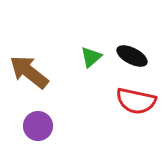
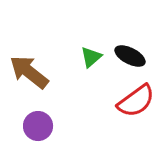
black ellipse: moved 2 px left
red semicircle: rotated 48 degrees counterclockwise
